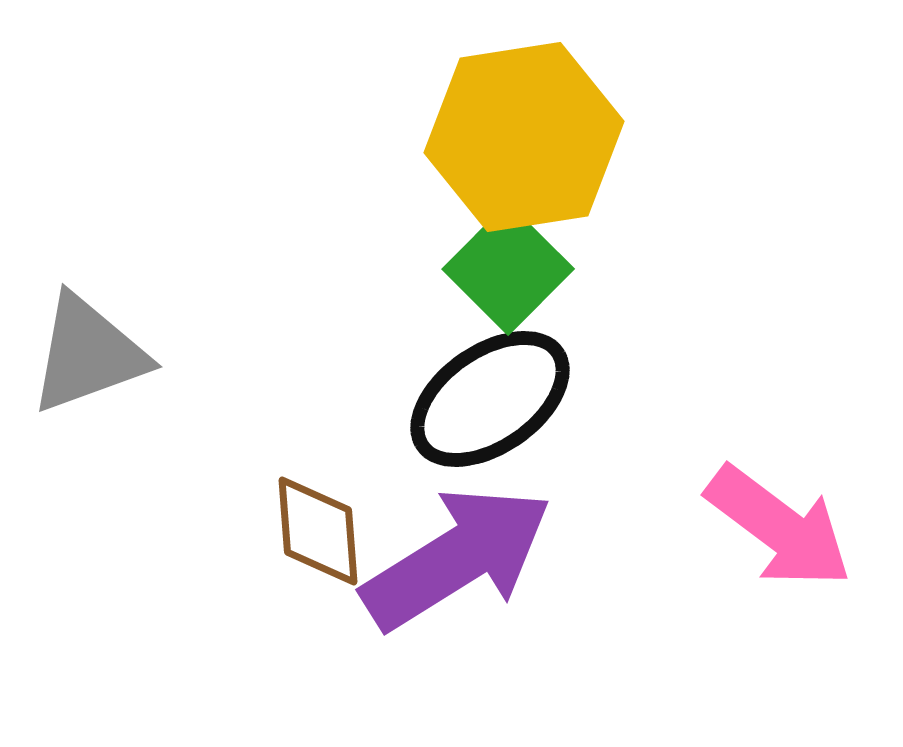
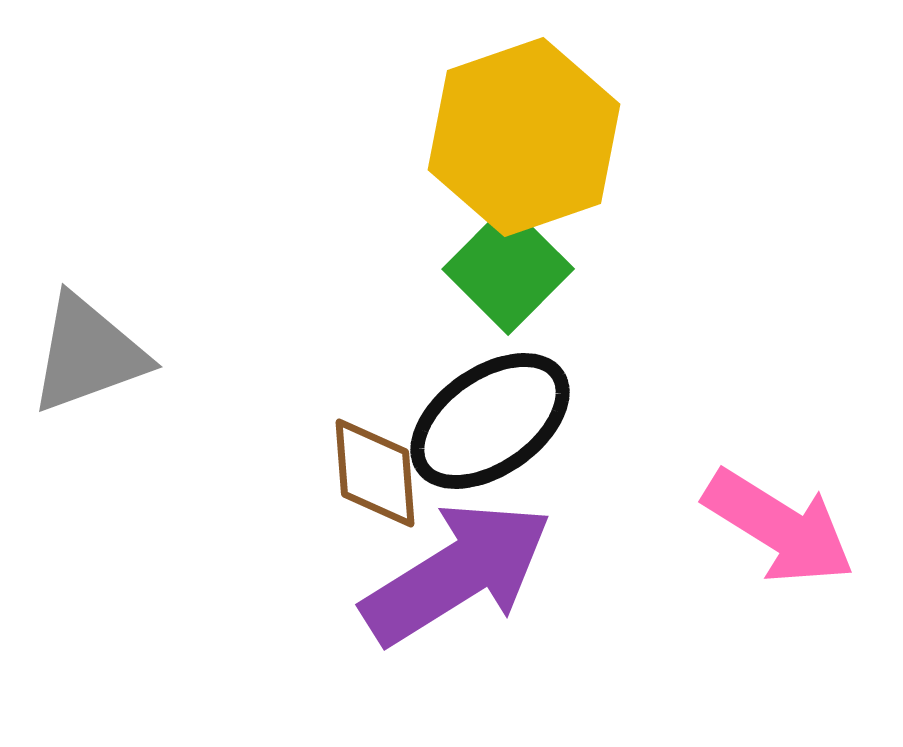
yellow hexagon: rotated 10 degrees counterclockwise
black ellipse: moved 22 px down
pink arrow: rotated 5 degrees counterclockwise
brown diamond: moved 57 px right, 58 px up
purple arrow: moved 15 px down
